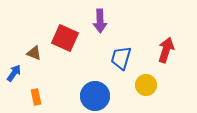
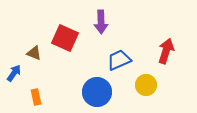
purple arrow: moved 1 px right, 1 px down
red arrow: moved 1 px down
blue trapezoid: moved 2 px left, 2 px down; rotated 50 degrees clockwise
blue circle: moved 2 px right, 4 px up
